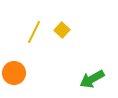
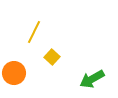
yellow square: moved 10 px left, 27 px down
